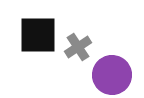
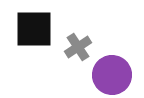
black square: moved 4 px left, 6 px up
